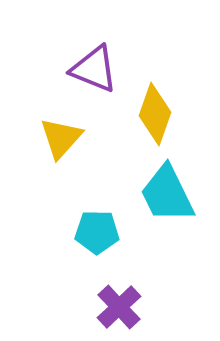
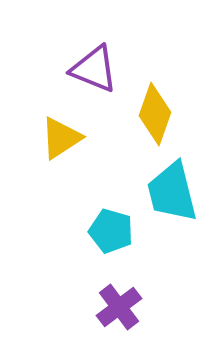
yellow triangle: rotated 15 degrees clockwise
cyan trapezoid: moved 5 px right, 2 px up; rotated 12 degrees clockwise
cyan pentagon: moved 14 px right, 1 px up; rotated 15 degrees clockwise
purple cross: rotated 6 degrees clockwise
